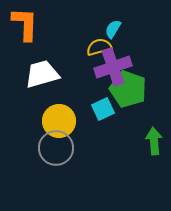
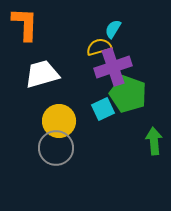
green pentagon: moved 5 px down
